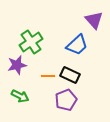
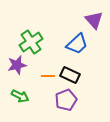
blue trapezoid: moved 1 px up
